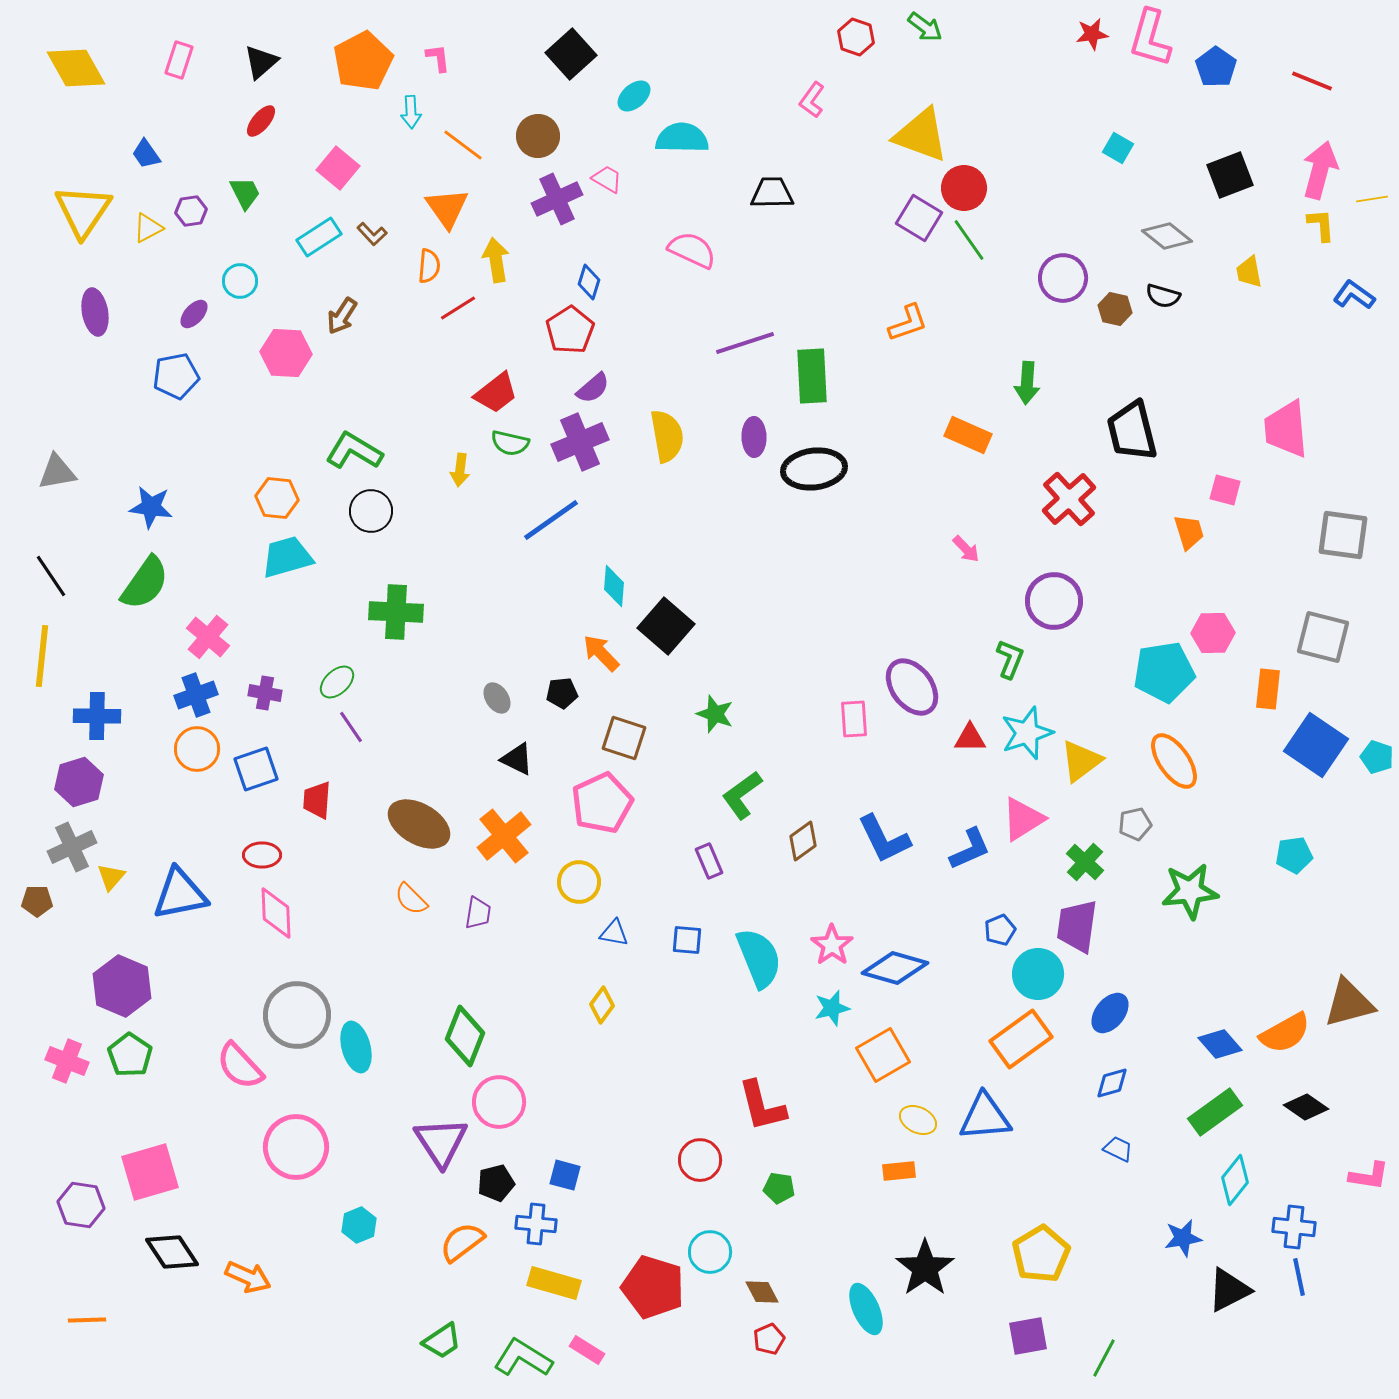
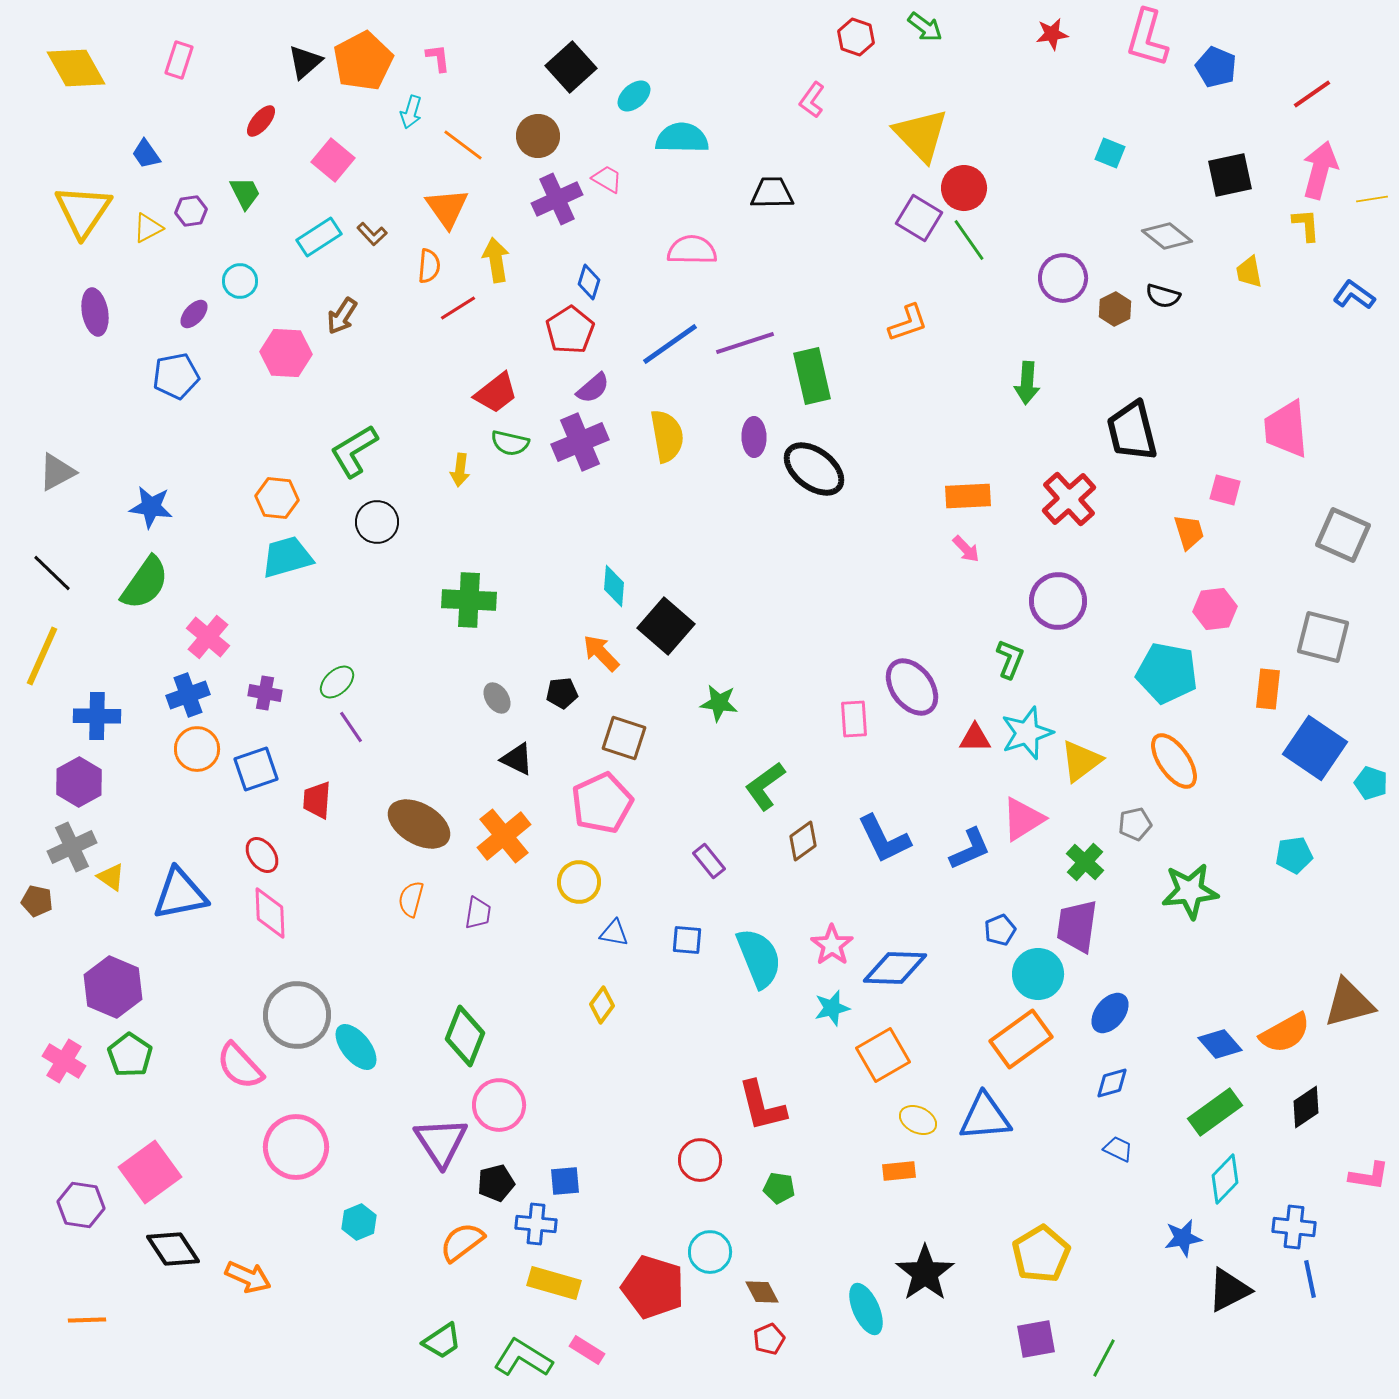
red star at (1092, 34): moved 40 px left
pink L-shape at (1150, 38): moved 3 px left
black square at (571, 54): moved 13 px down
black triangle at (261, 62): moved 44 px right
blue pentagon at (1216, 67): rotated 12 degrees counterclockwise
red line at (1312, 81): moved 13 px down; rotated 57 degrees counterclockwise
cyan arrow at (411, 112): rotated 20 degrees clockwise
yellow triangle at (921, 135): rotated 26 degrees clockwise
cyan square at (1118, 148): moved 8 px left, 5 px down; rotated 8 degrees counterclockwise
pink square at (338, 168): moved 5 px left, 8 px up
black square at (1230, 175): rotated 9 degrees clockwise
yellow L-shape at (1321, 225): moved 15 px left
pink semicircle at (692, 250): rotated 24 degrees counterclockwise
brown hexagon at (1115, 309): rotated 20 degrees clockwise
green rectangle at (812, 376): rotated 10 degrees counterclockwise
orange rectangle at (968, 435): moved 61 px down; rotated 27 degrees counterclockwise
green L-shape at (354, 451): rotated 62 degrees counterclockwise
black ellipse at (814, 469): rotated 44 degrees clockwise
gray triangle at (57, 472): rotated 18 degrees counterclockwise
black circle at (371, 511): moved 6 px right, 11 px down
blue line at (551, 520): moved 119 px right, 176 px up
gray square at (1343, 535): rotated 16 degrees clockwise
black line at (51, 576): moved 1 px right, 3 px up; rotated 12 degrees counterclockwise
purple circle at (1054, 601): moved 4 px right
green cross at (396, 612): moved 73 px right, 12 px up
pink hexagon at (1213, 633): moved 2 px right, 24 px up; rotated 6 degrees counterclockwise
yellow line at (42, 656): rotated 18 degrees clockwise
cyan pentagon at (1164, 672): moved 3 px right, 1 px down; rotated 20 degrees clockwise
blue cross at (196, 695): moved 8 px left
green star at (715, 714): moved 4 px right, 11 px up; rotated 12 degrees counterclockwise
red triangle at (970, 738): moved 5 px right
blue square at (1316, 745): moved 1 px left, 3 px down
cyan pentagon at (1377, 757): moved 6 px left, 26 px down
purple hexagon at (79, 782): rotated 12 degrees counterclockwise
green L-shape at (742, 795): moved 23 px right, 9 px up
red ellipse at (262, 855): rotated 54 degrees clockwise
purple rectangle at (709, 861): rotated 16 degrees counterclockwise
yellow triangle at (111, 877): rotated 36 degrees counterclockwise
orange semicircle at (411, 899): rotated 60 degrees clockwise
brown pentagon at (37, 901): rotated 12 degrees clockwise
pink diamond at (276, 913): moved 6 px left
blue diamond at (895, 968): rotated 14 degrees counterclockwise
purple hexagon at (122, 986): moved 9 px left, 1 px down
cyan ellipse at (356, 1047): rotated 24 degrees counterclockwise
pink cross at (67, 1061): moved 3 px left; rotated 9 degrees clockwise
pink circle at (499, 1102): moved 3 px down
black diamond at (1306, 1107): rotated 69 degrees counterclockwise
pink square at (150, 1172): rotated 20 degrees counterclockwise
blue square at (565, 1175): moved 6 px down; rotated 20 degrees counterclockwise
cyan diamond at (1235, 1180): moved 10 px left, 1 px up; rotated 6 degrees clockwise
cyan hexagon at (359, 1225): moved 3 px up
black diamond at (172, 1252): moved 1 px right, 3 px up
black star at (925, 1268): moved 5 px down
blue line at (1299, 1277): moved 11 px right, 2 px down
purple square at (1028, 1336): moved 8 px right, 3 px down
